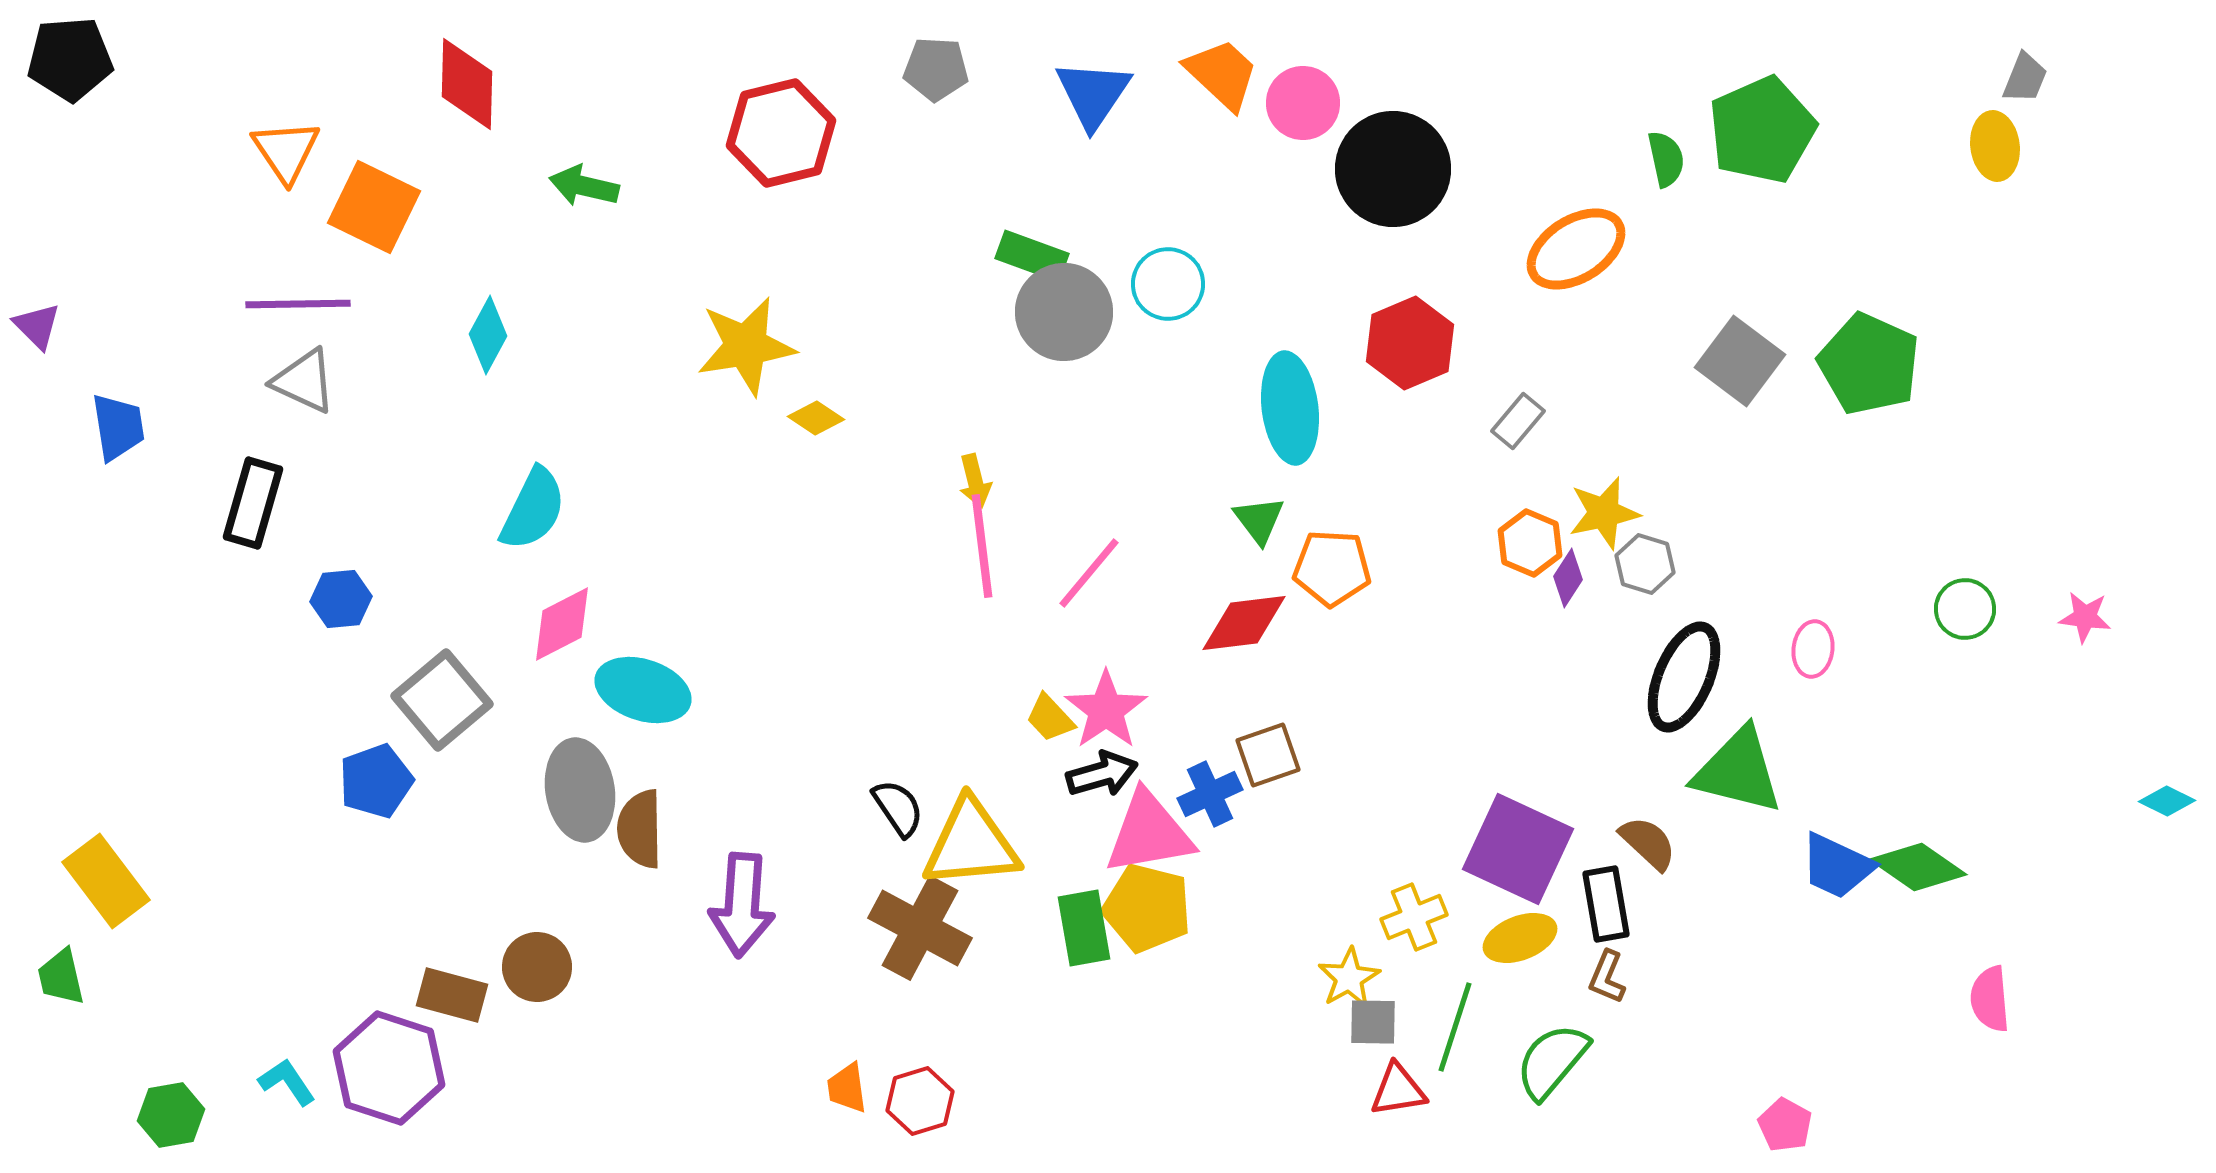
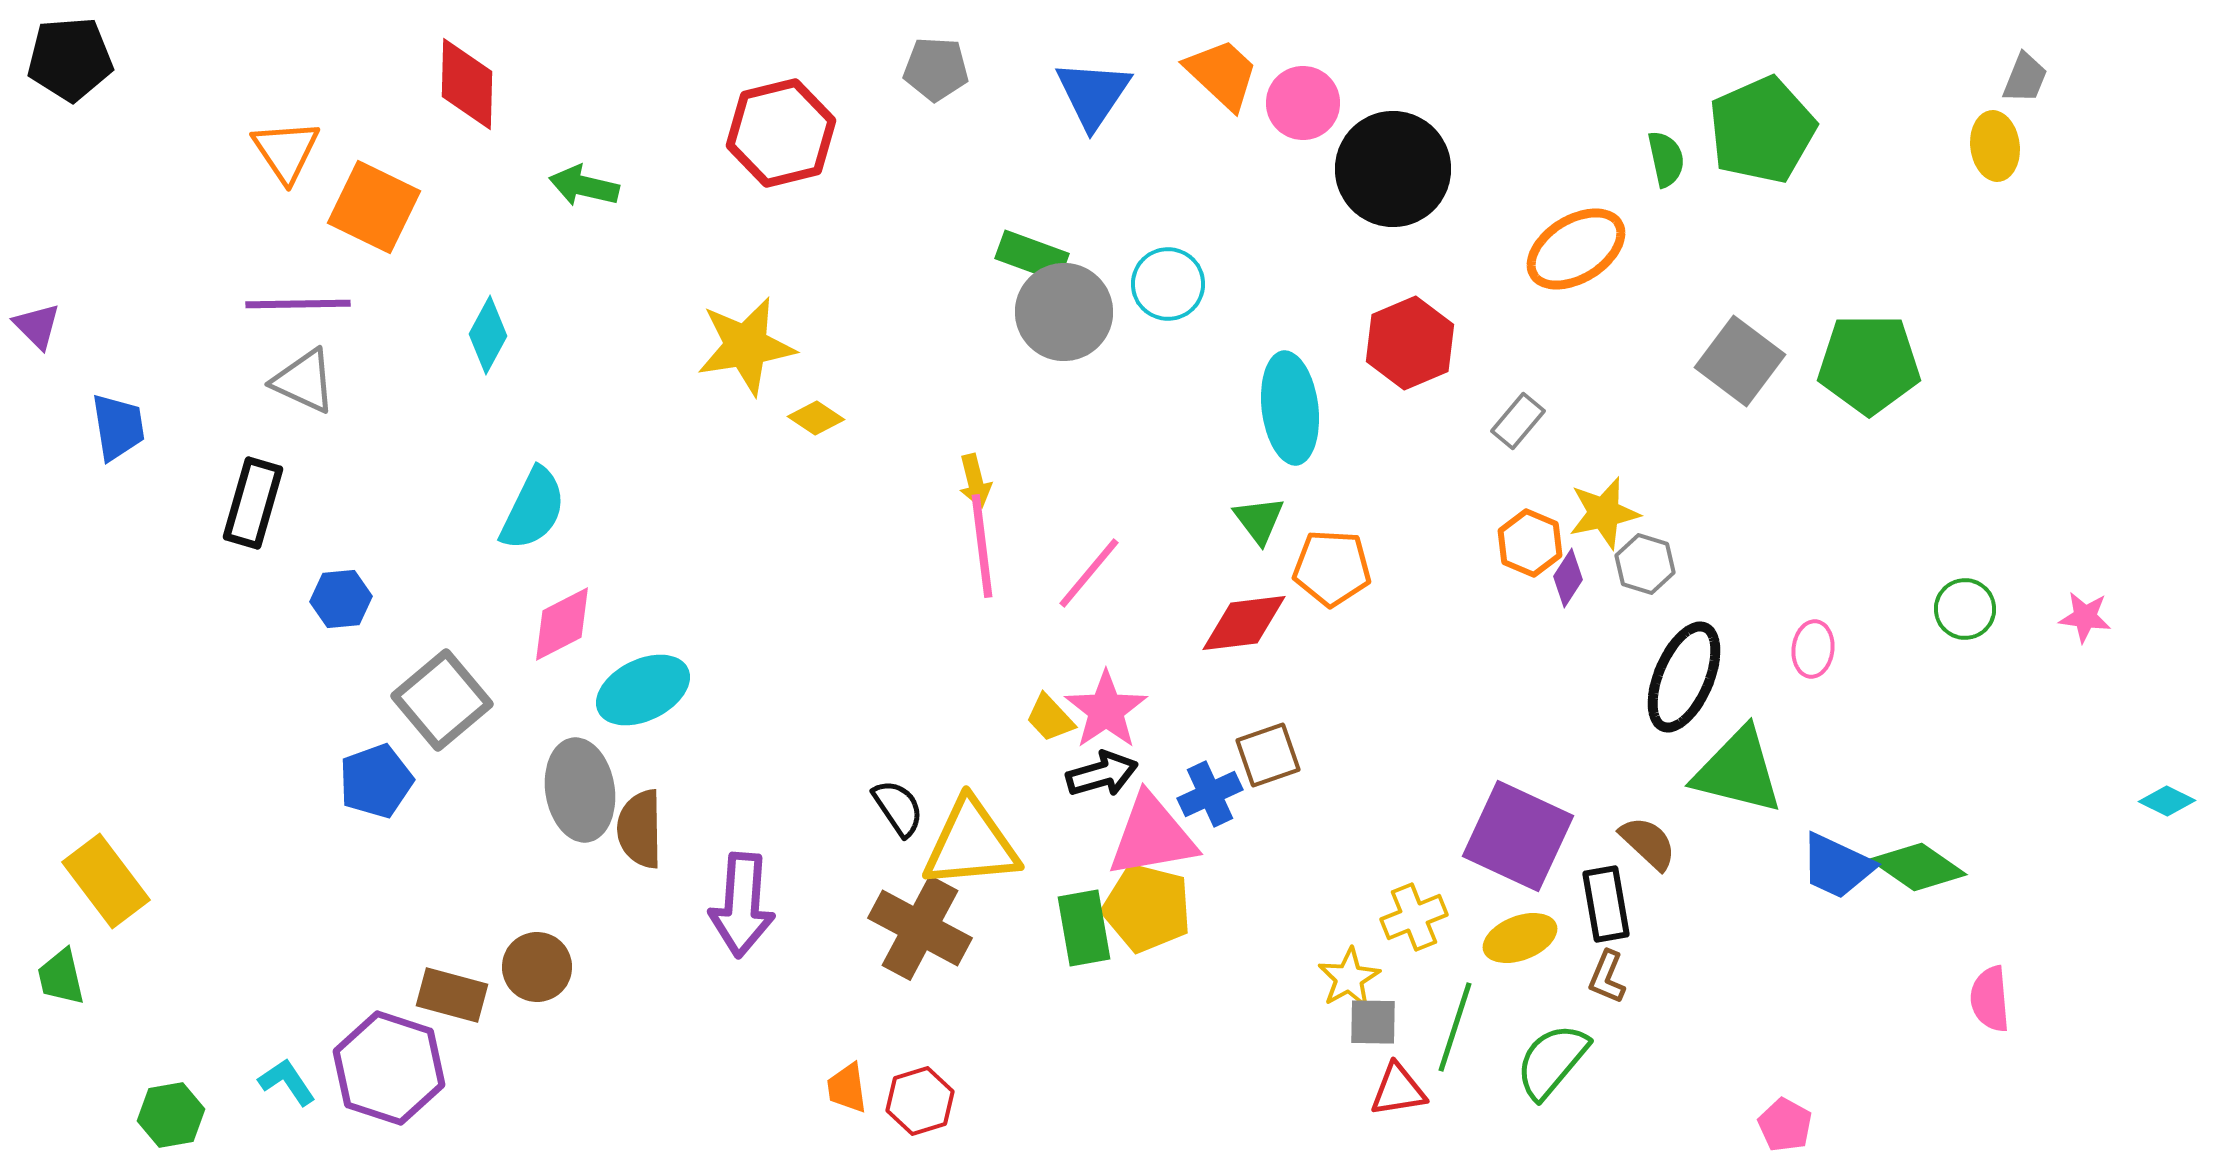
green pentagon at (1869, 364): rotated 24 degrees counterclockwise
cyan ellipse at (643, 690): rotated 44 degrees counterclockwise
pink triangle at (1149, 833): moved 3 px right, 3 px down
purple square at (1518, 849): moved 13 px up
